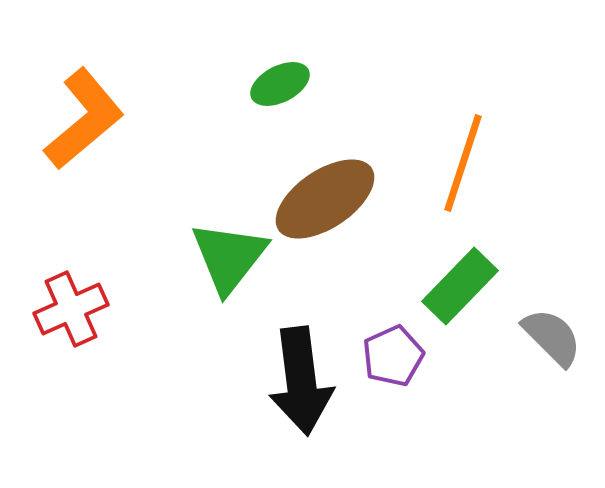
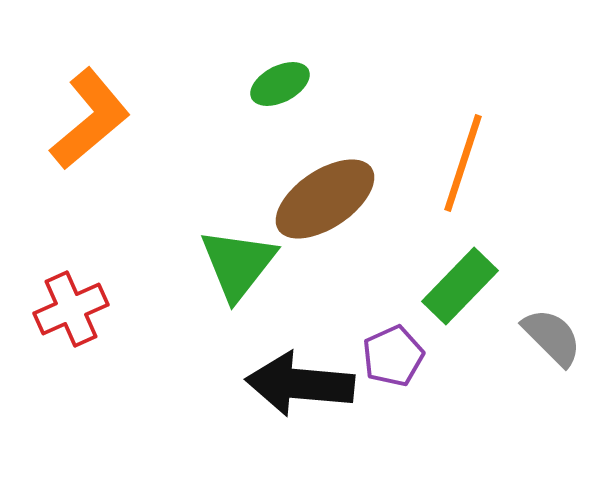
orange L-shape: moved 6 px right
green triangle: moved 9 px right, 7 px down
black arrow: moved 1 px left, 3 px down; rotated 102 degrees clockwise
